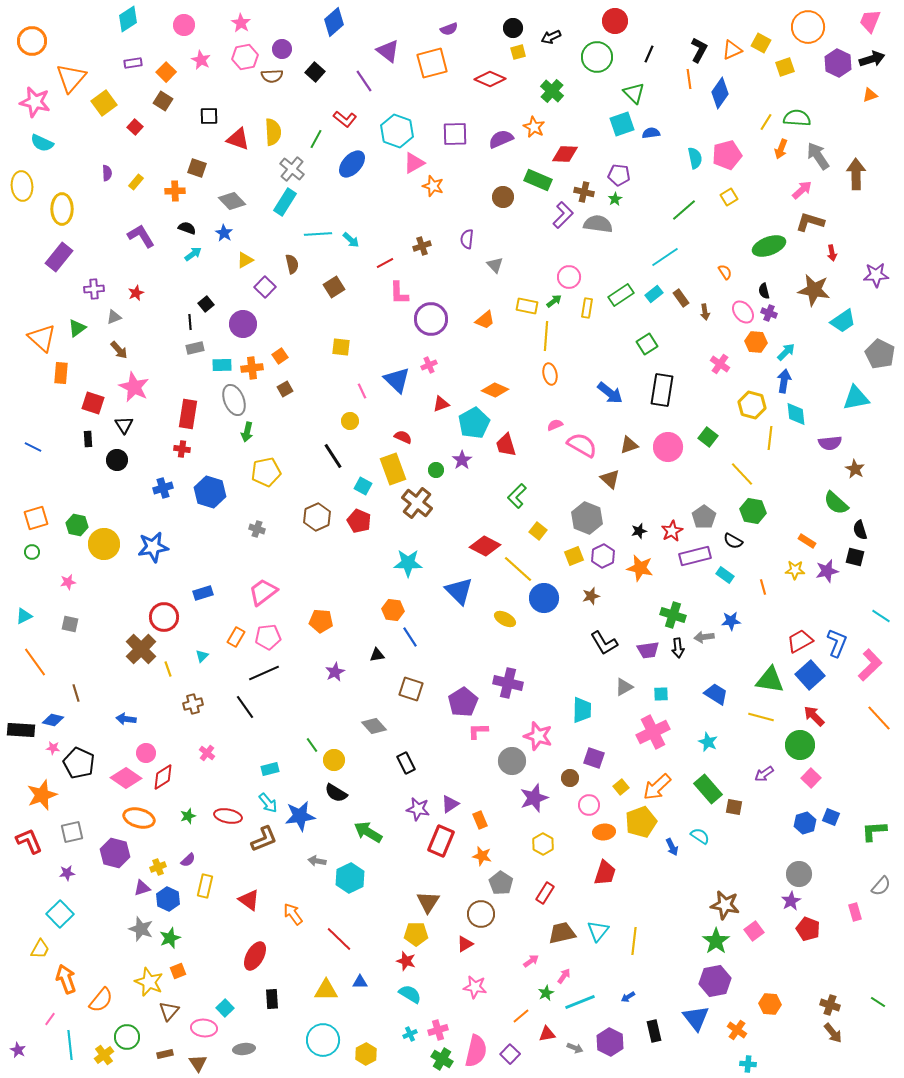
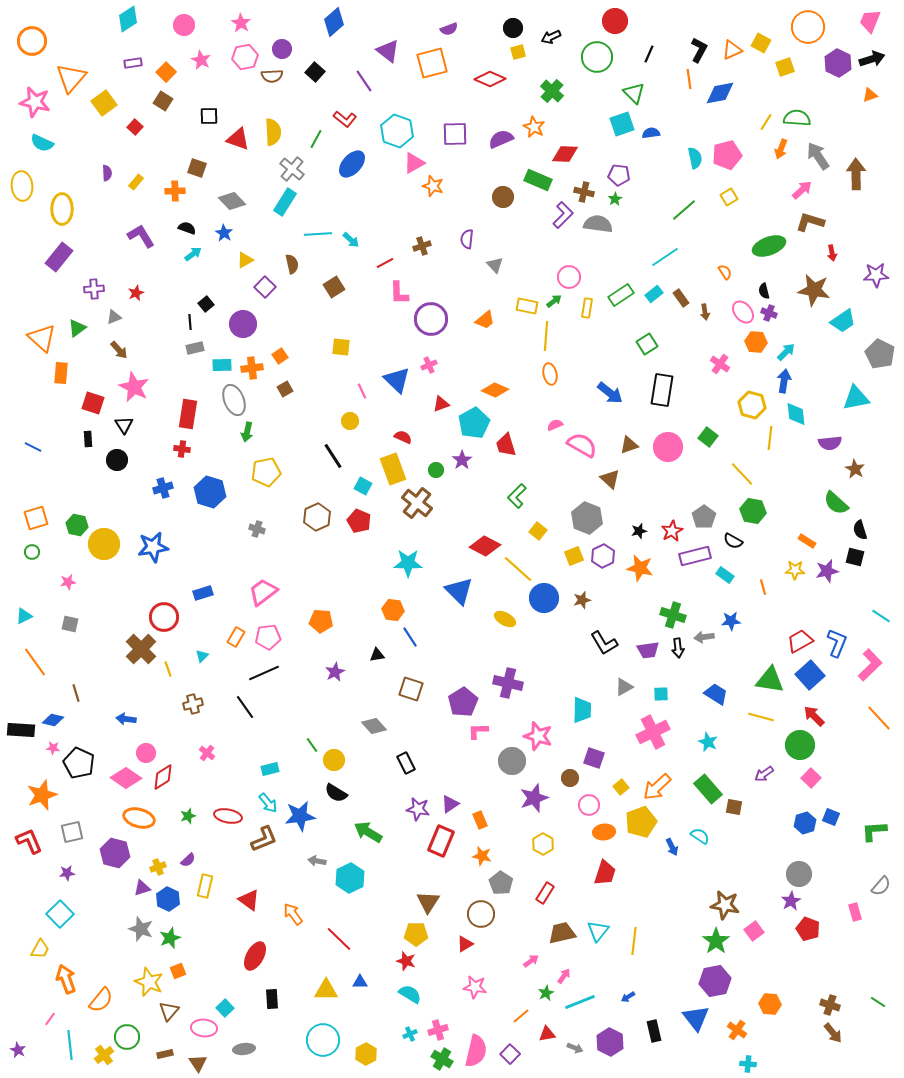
blue diamond at (720, 93): rotated 44 degrees clockwise
brown star at (591, 596): moved 9 px left, 4 px down
